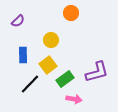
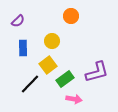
orange circle: moved 3 px down
yellow circle: moved 1 px right, 1 px down
blue rectangle: moved 7 px up
